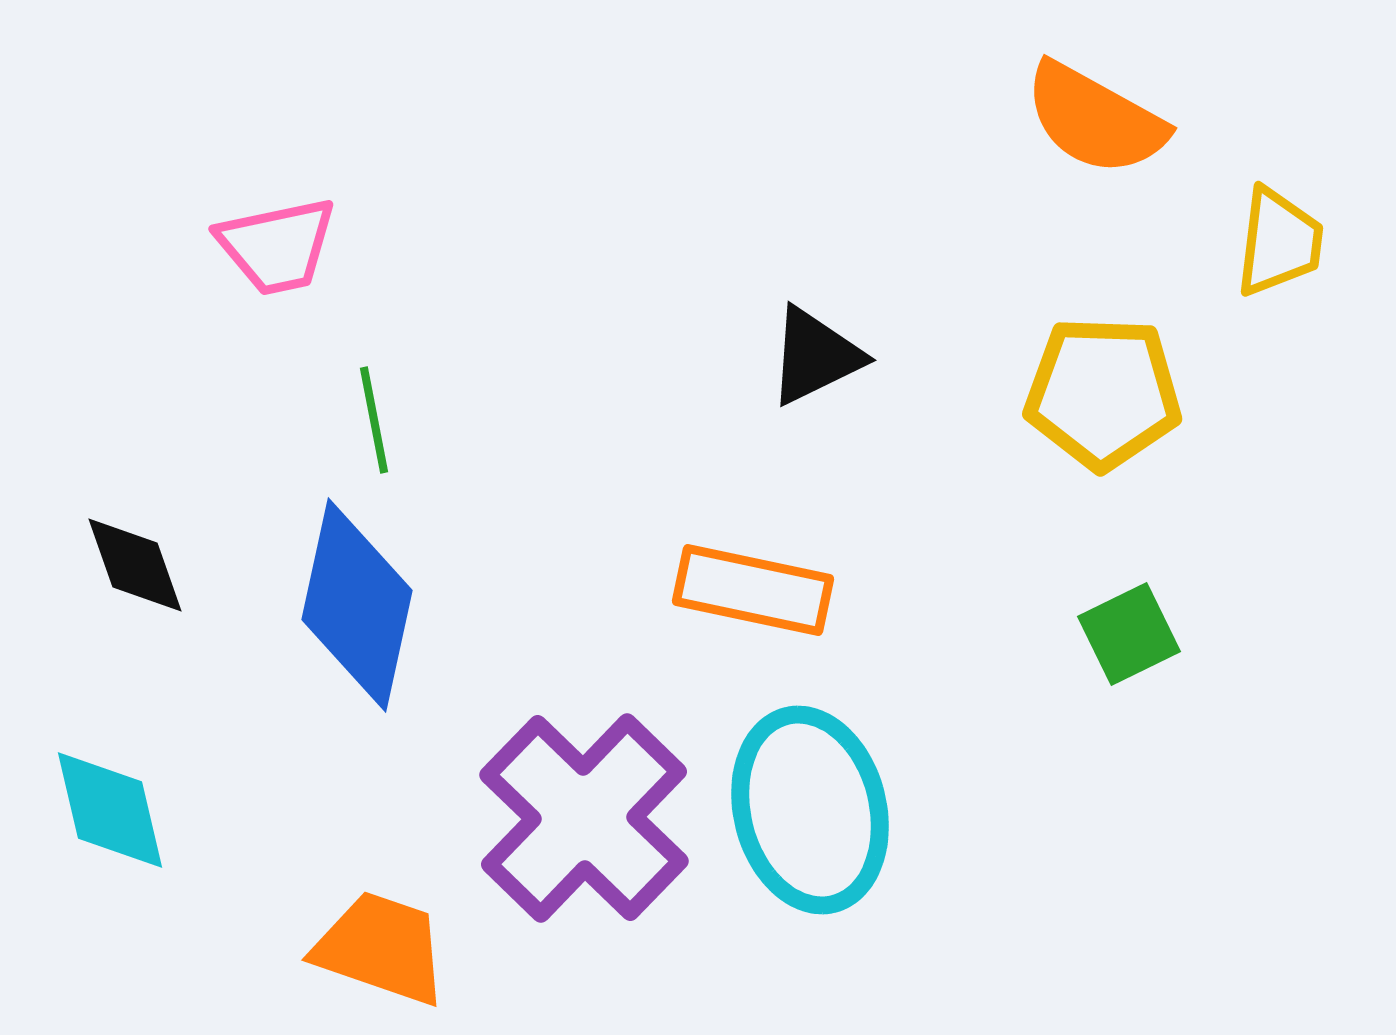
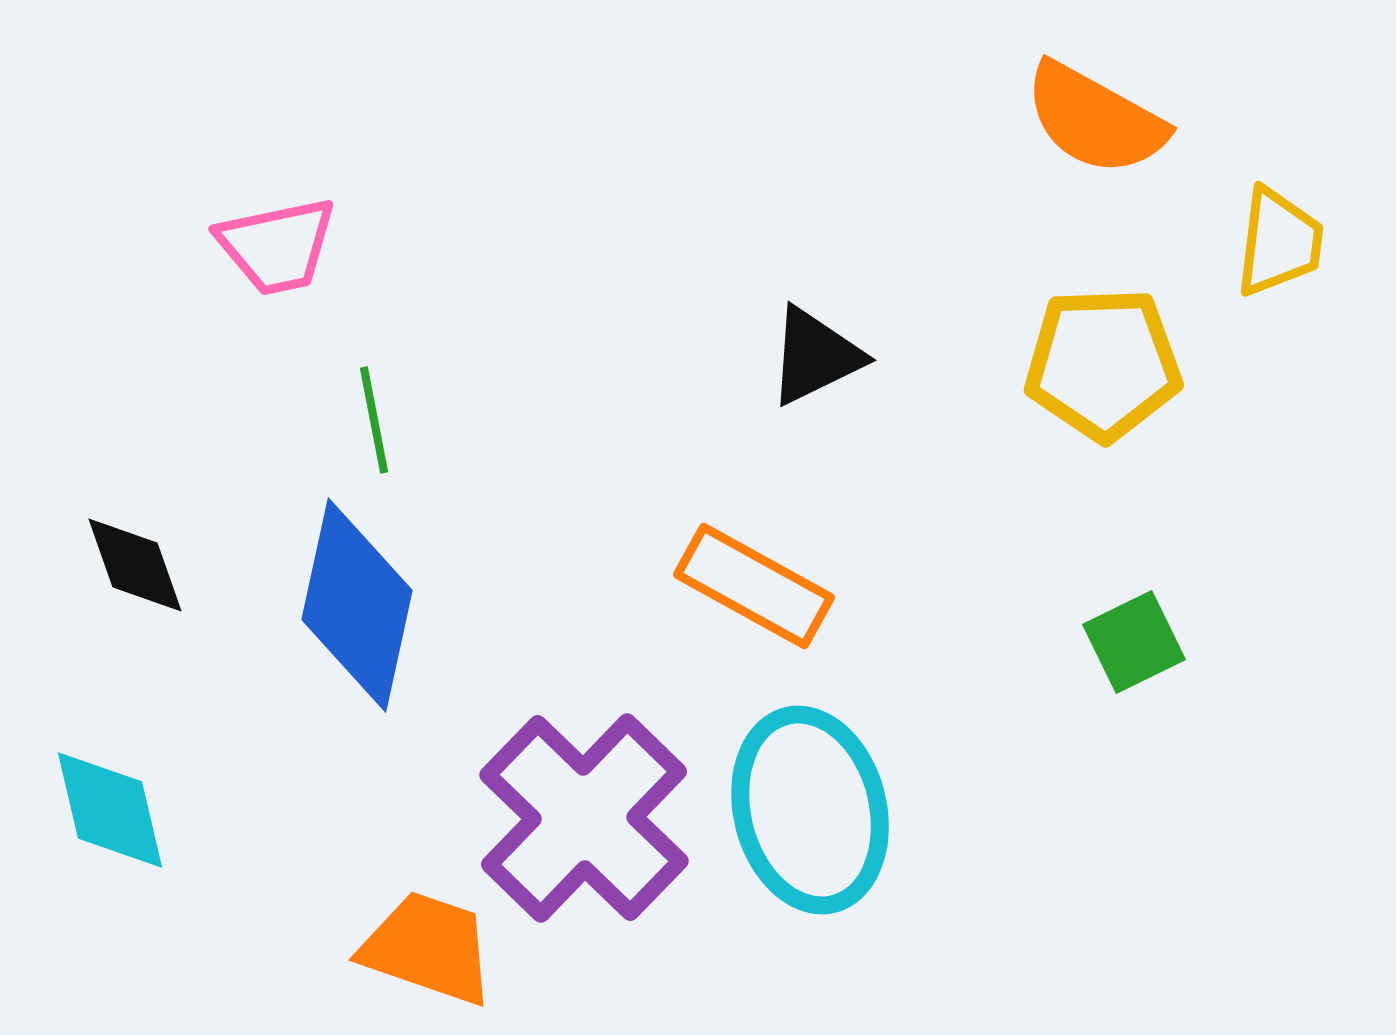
yellow pentagon: moved 29 px up; rotated 4 degrees counterclockwise
orange rectangle: moved 1 px right, 4 px up; rotated 17 degrees clockwise
green square: moved 5 px right, 8 px down
orange trapezoid: moved 47 px right
